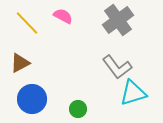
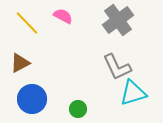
gray L-shape: rotated 12 degrees clockwise
